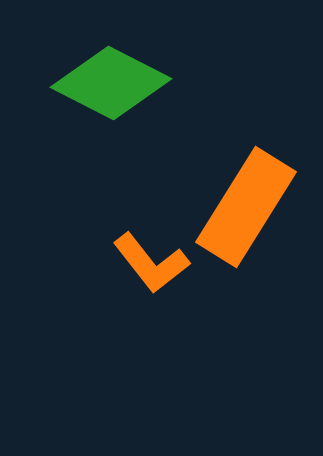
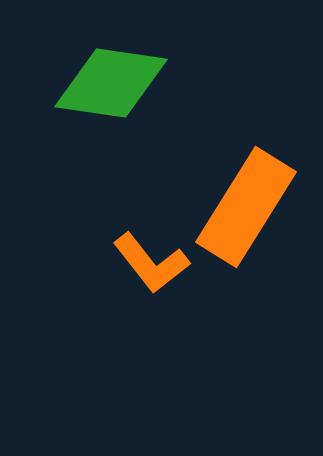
green diamond: rotated 19 degrees counterclockwise
